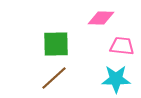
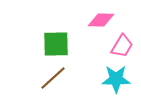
pink diamond: moved 2 px down
pink trapezoid: rotated 115 degrees clockwise
brown line: moved 1 px left
